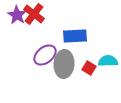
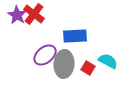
cyan semicircle: rotated 30 degrees clockwise
red square: moved 1 px left
